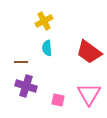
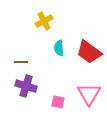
cyan semicircle: moved 12 px right
pink square: moved 2 px down
